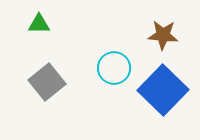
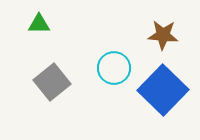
gray square: moved 5 px right
